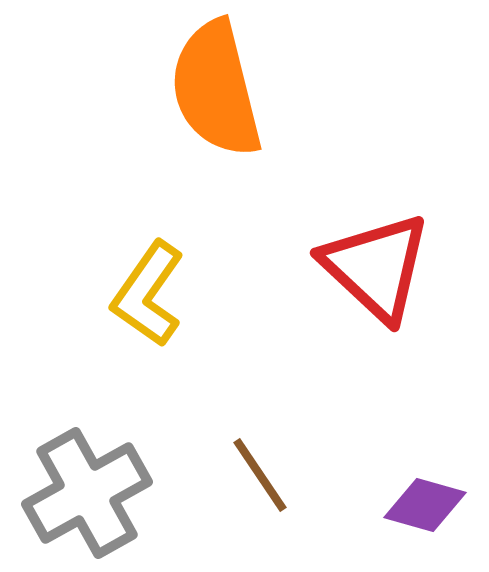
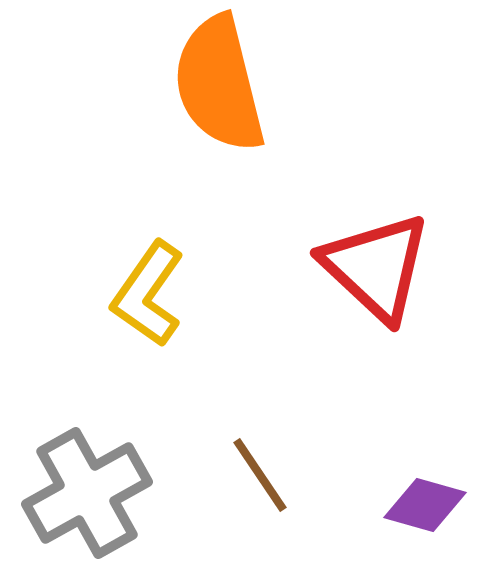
orange semicircle: moved 3 px right, 5 px up
